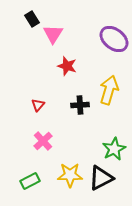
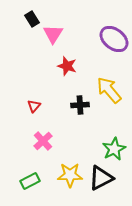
yellow arrow: rotated 56 degrees counterclockwise
red triangle: moved 4 px left, 1 px down
